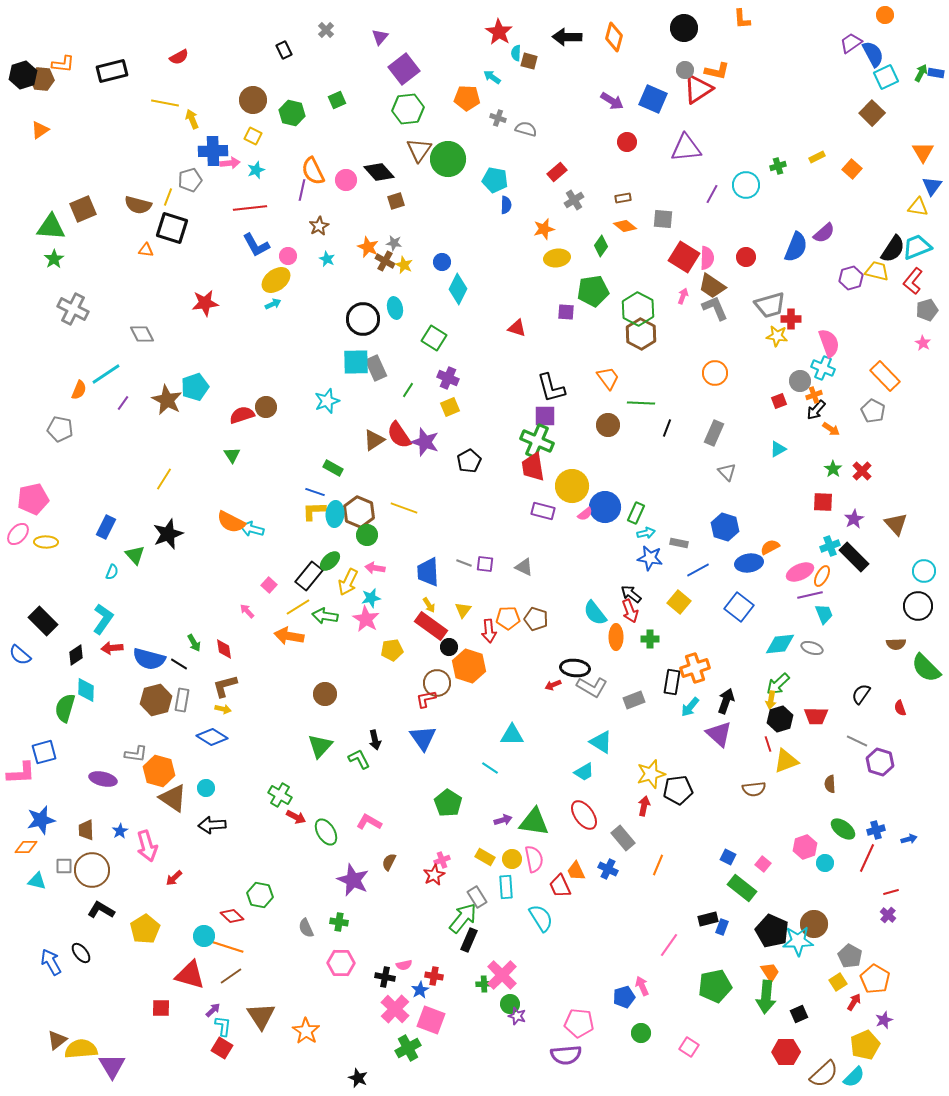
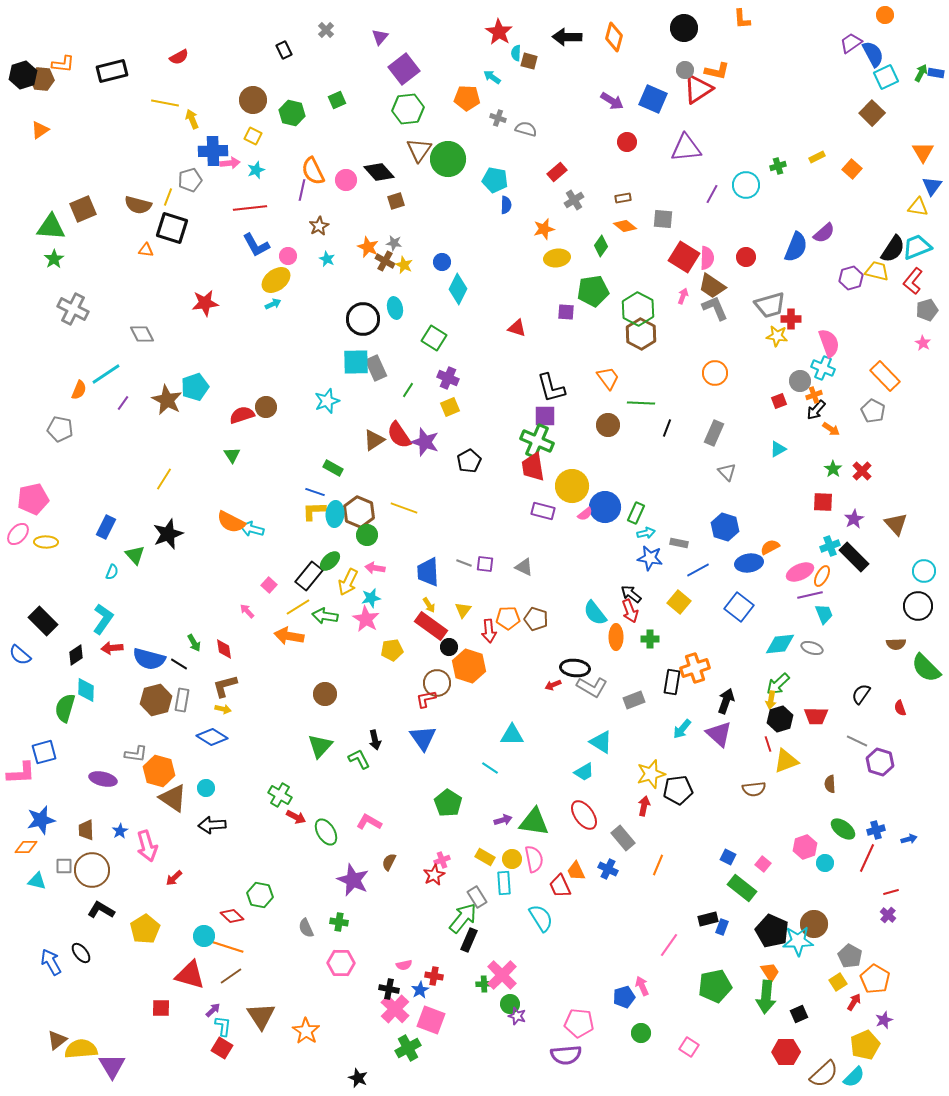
cyan arrow at (690, 707): moved 8 px left, 22 px down
cyan rectangle at (506, 887): moved 2 px left, 4 px up
black cross at (385, 977): moved 4 px right, 12 px down
